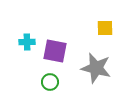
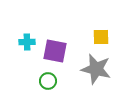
yellow square: moved 4 px left, 9 px down
gray star: moved 1 px down
green circle: moved 2 px left, 1 px up
